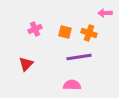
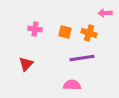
pink cross: rotated 32 degrees clockwise
purple line: moved 3 px right, 1 px down
